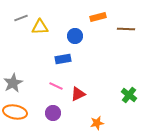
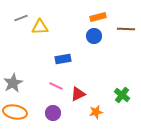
blue circle: moved 19 px right
green cross: moved 7 px left
orange star: moved 1 px left, 11 px up
